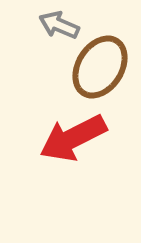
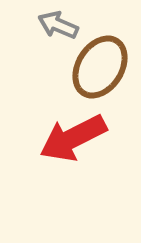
gray arrow: moved 1 px left
